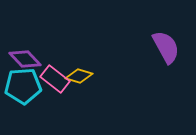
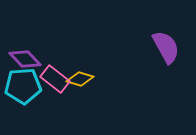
yellow diamond: moved 1 px right, 3 px down
